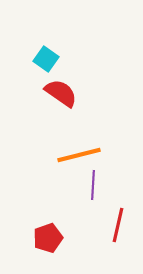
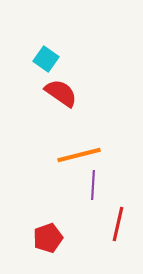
red line: moved 1 px up
